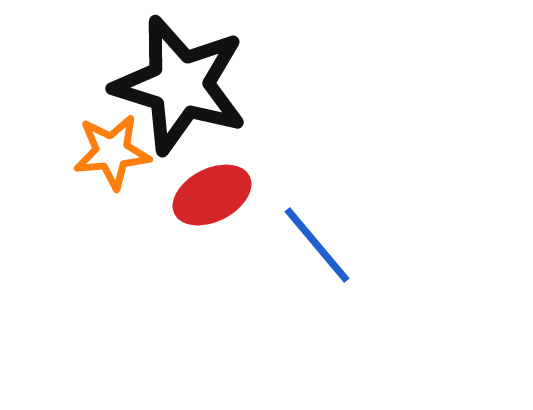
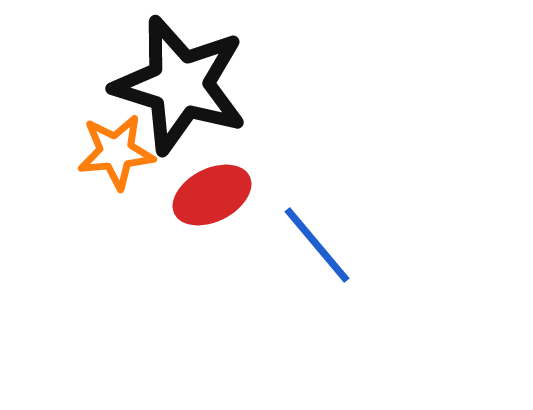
orange star: moved 4 px right
